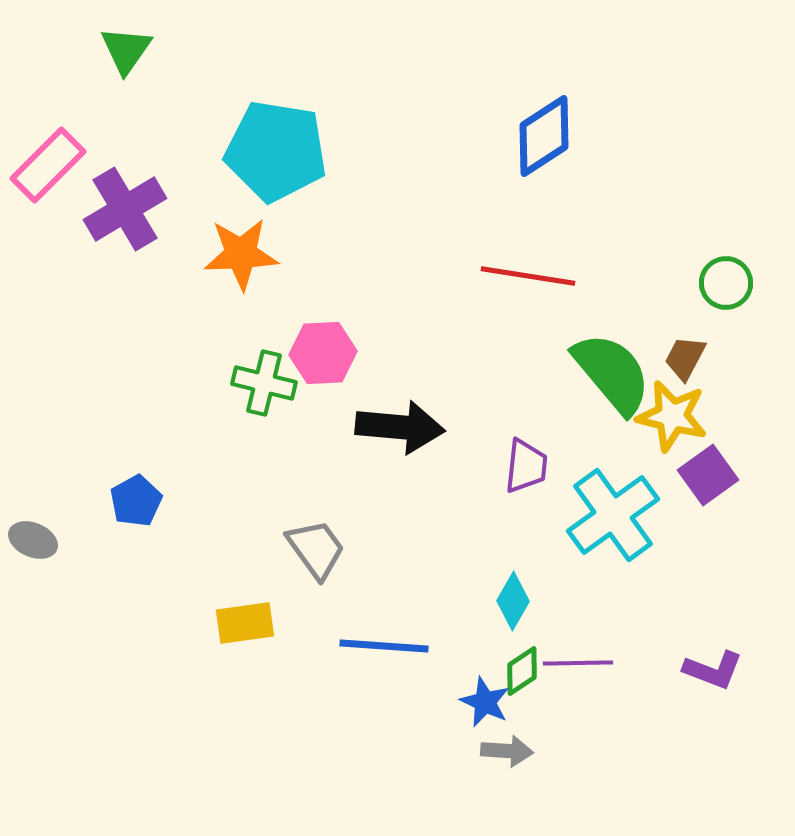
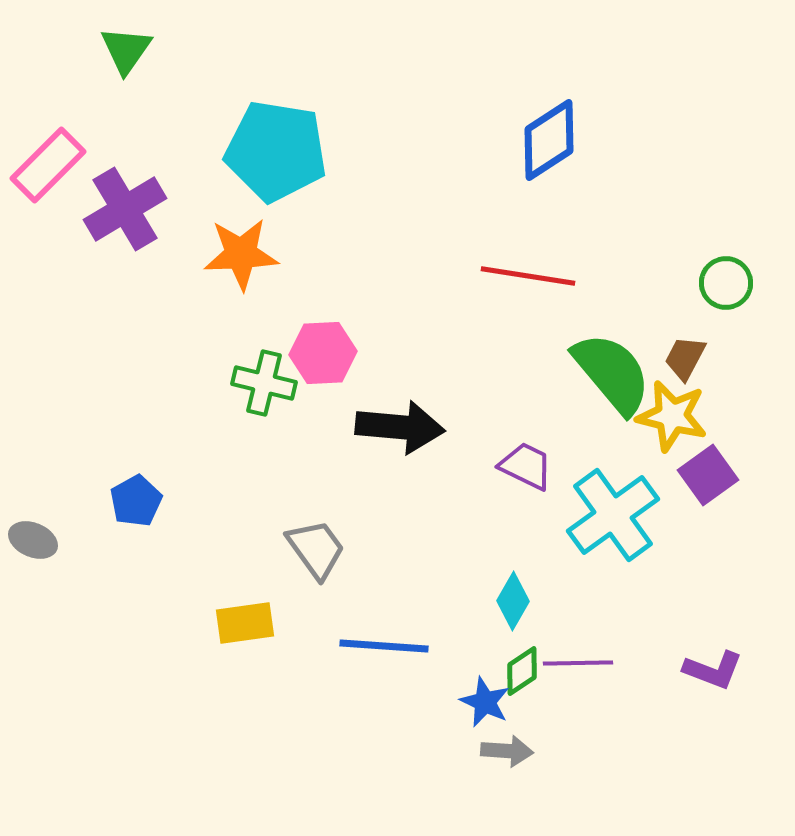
blue diamond: moved 5 px right, 4 px down
purple trapezoid: rotated 70 degrees counterclockwise
